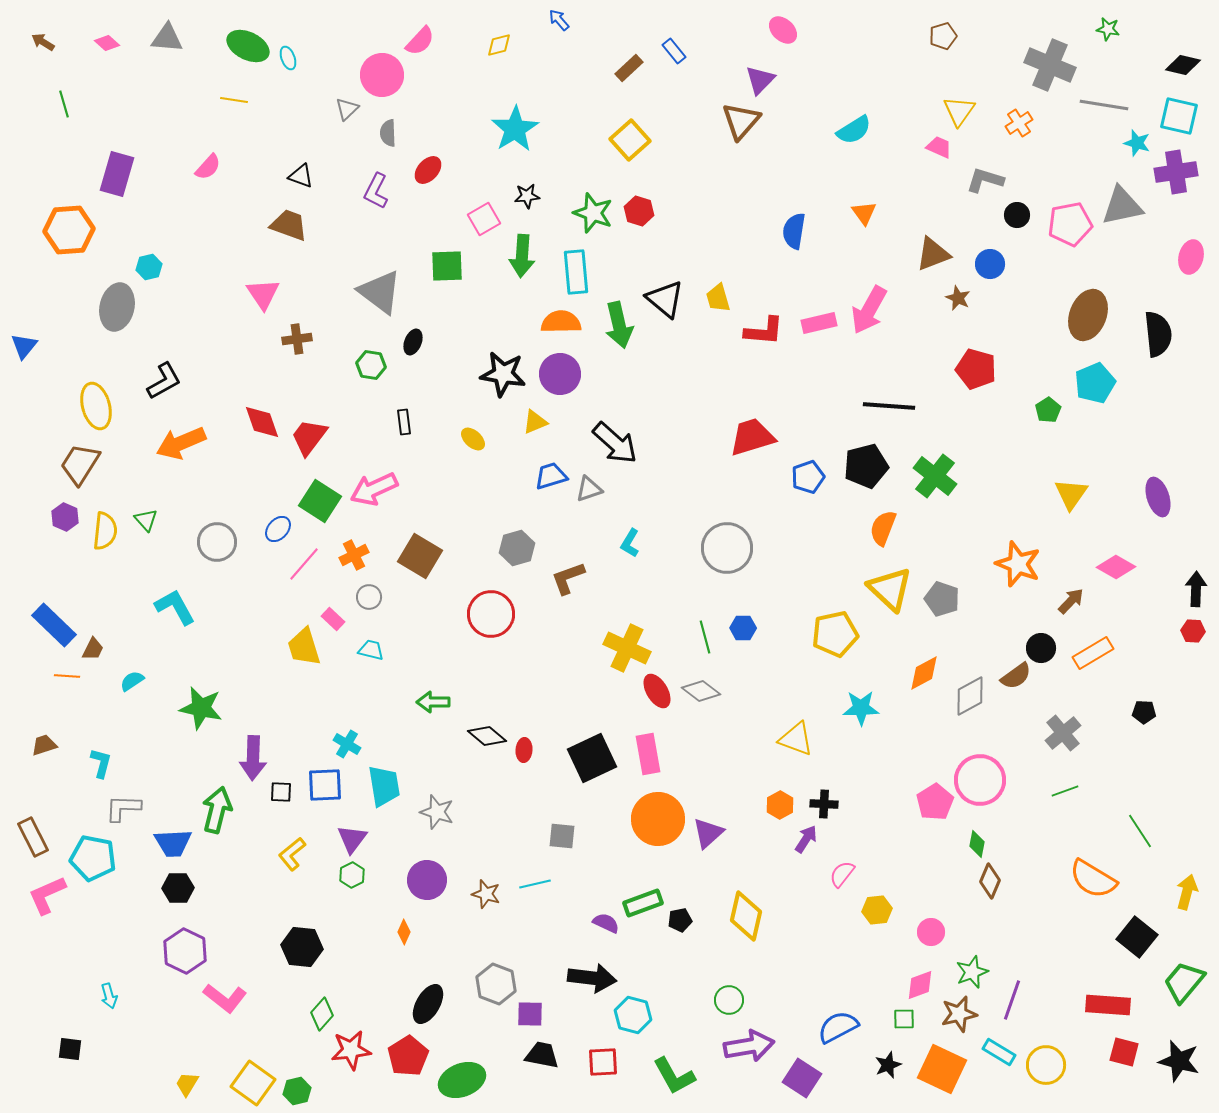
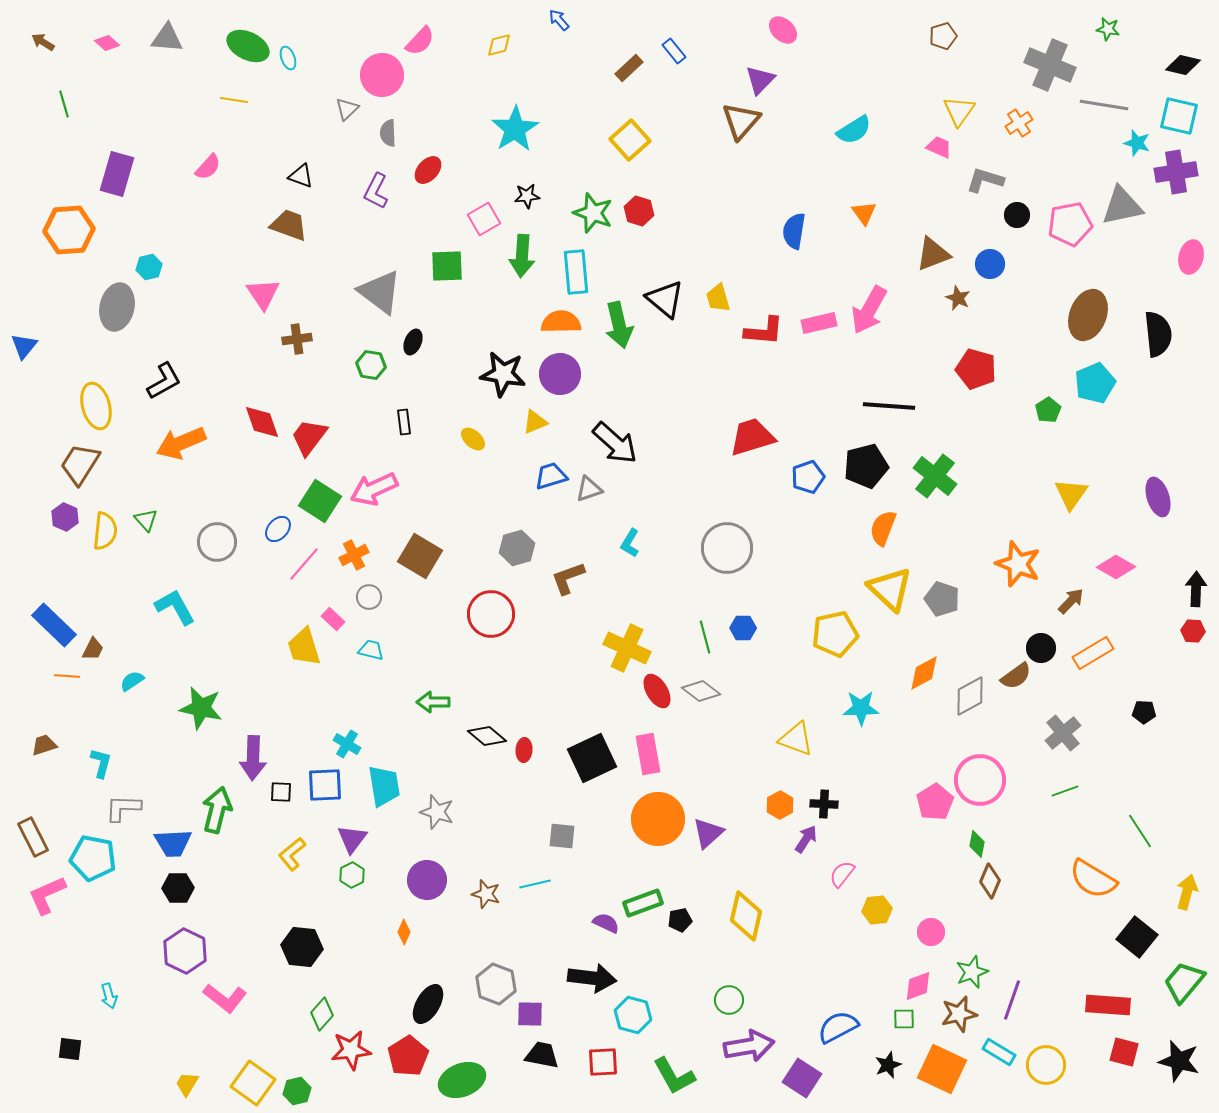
pink diamond at (920, 985): moved 2 px left, 1 px down
